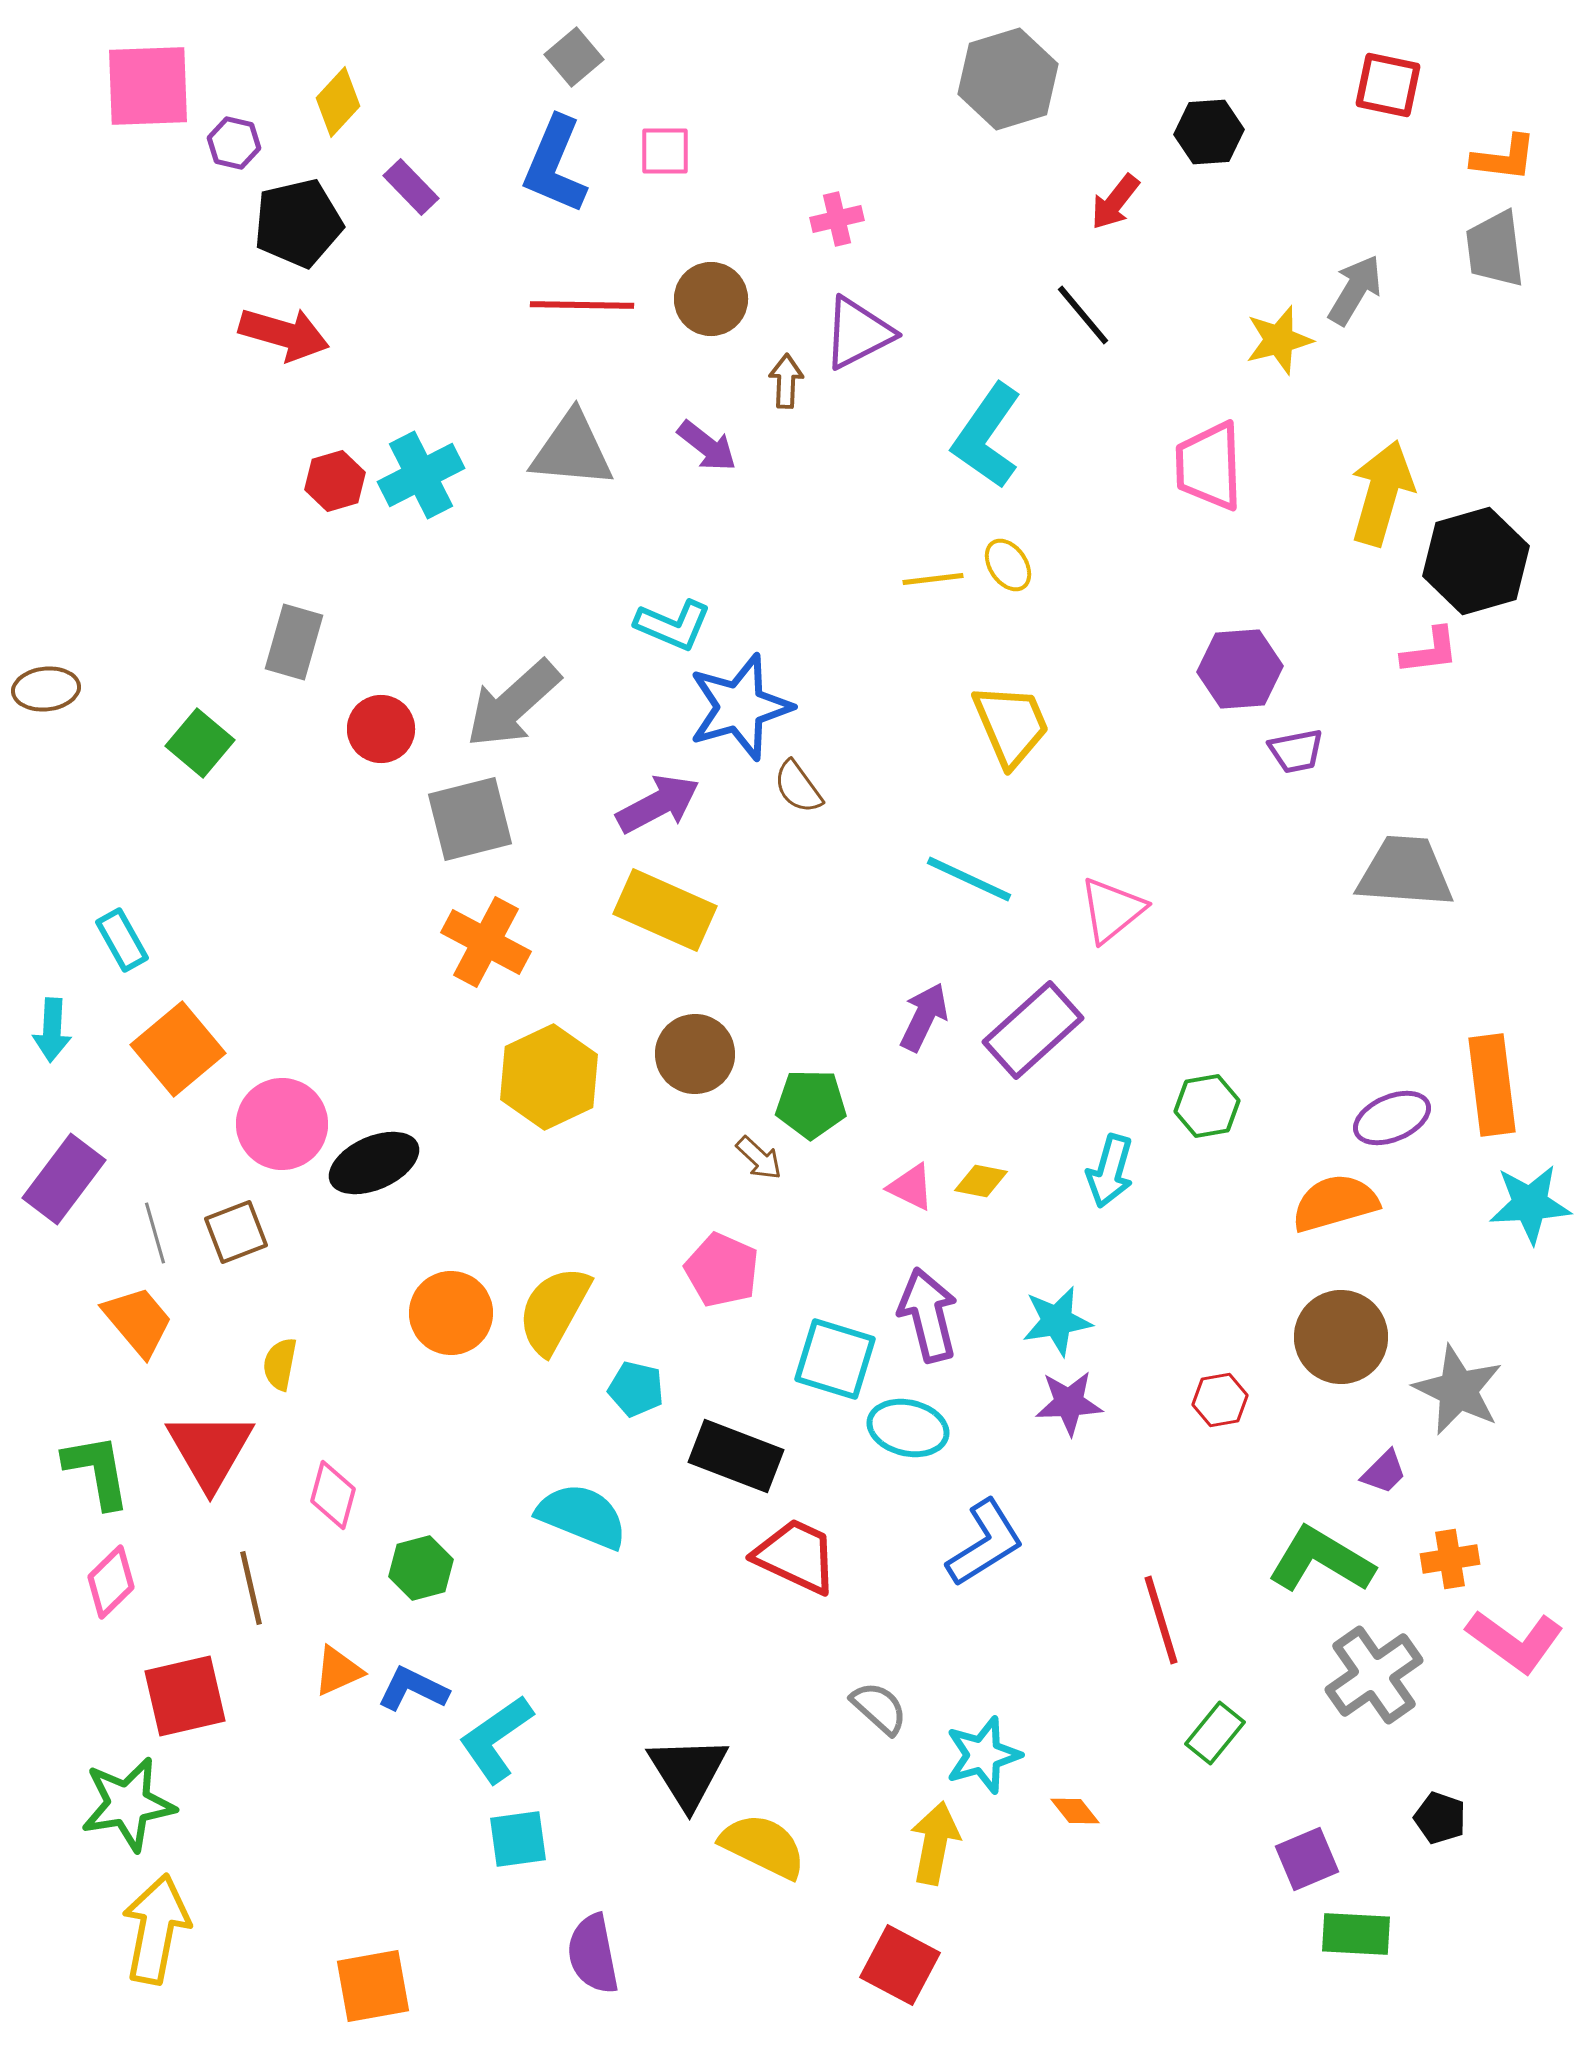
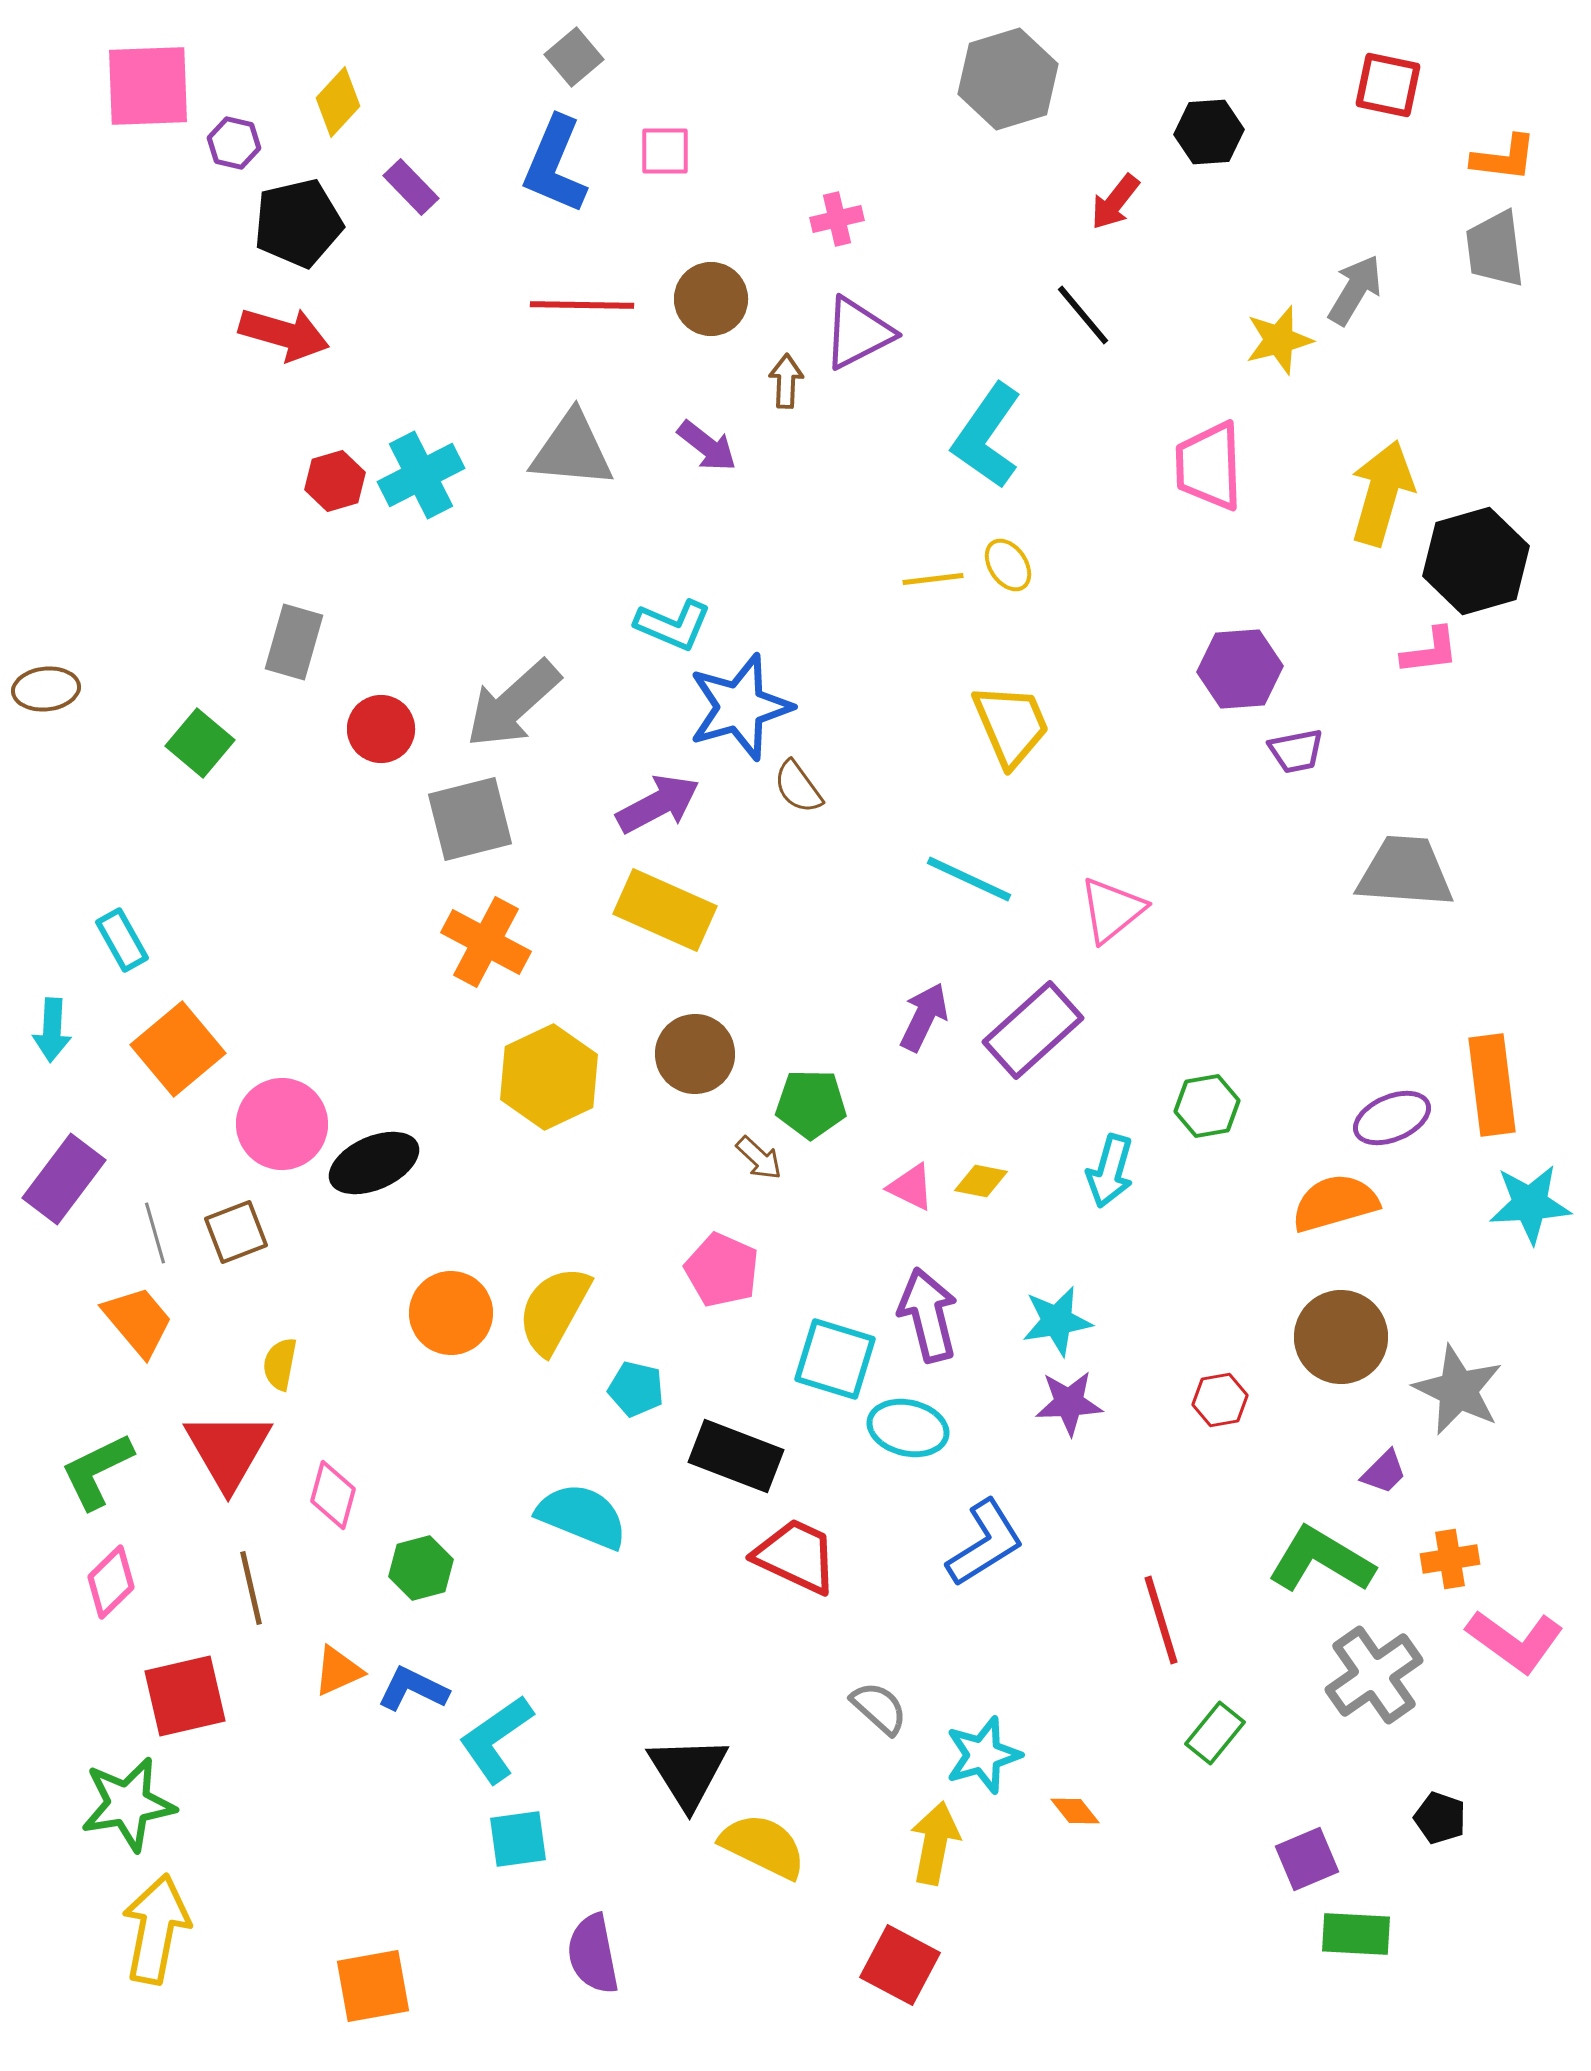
red triangle at (210, 1450): moved 18 px right
green L-shape at (97, 1471): rotated 106 degrees counterclockwise
